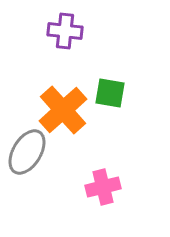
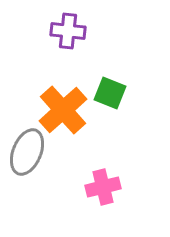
purple cross: moved 3 px right
green square: rotated 12 degrees clockwise
gray ellipse: rotated 9 degrees counterclockwise
